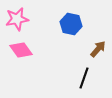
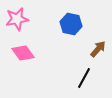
pink diamond: moved 2 px right, 3 px down
black line: rotated 10 degrees clockwise
